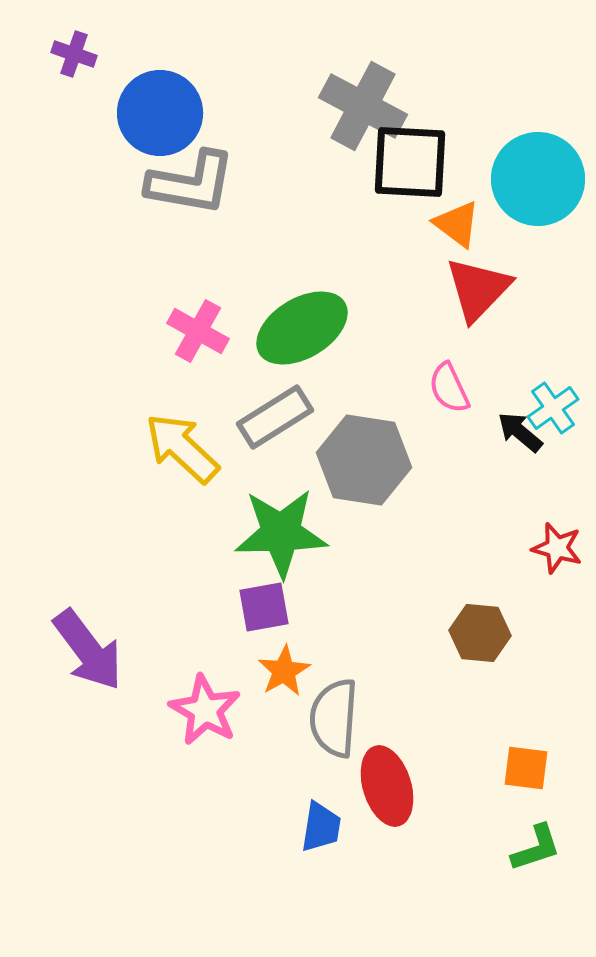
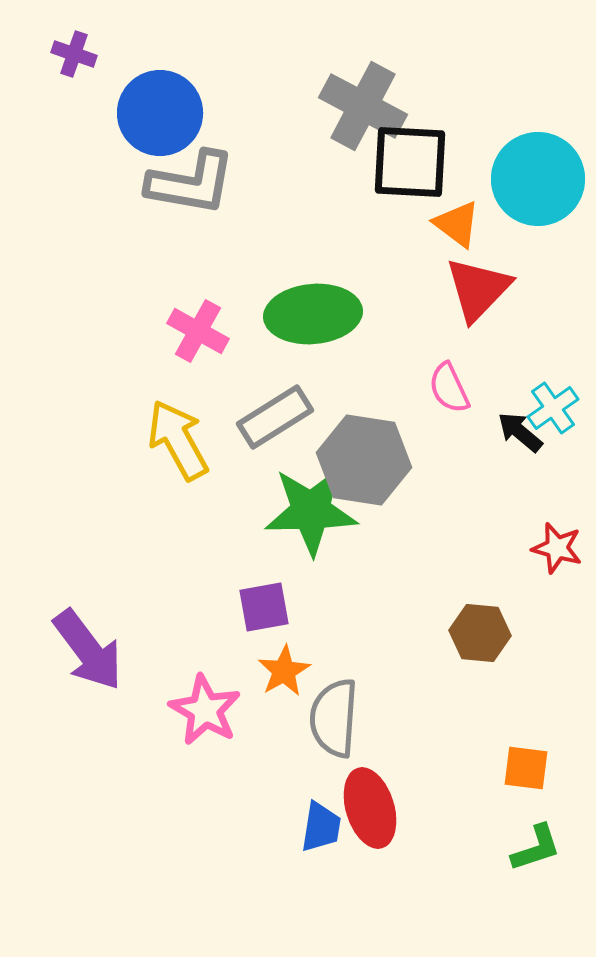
green ellipse: moved 11 px right, 14 px up; rotated 26 degrees clockwise
yellow arrow: moved 4 px left, 8 px up; rotated 18 degrees clockwise
green star: moved 30 px right, 22 px up
red ellipse: moved 17 px left, 22 px down
